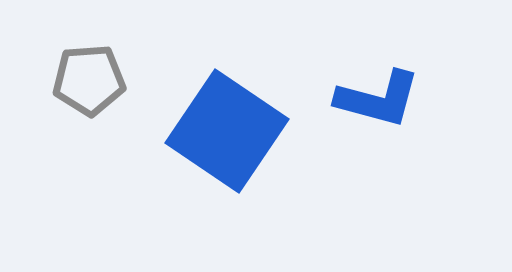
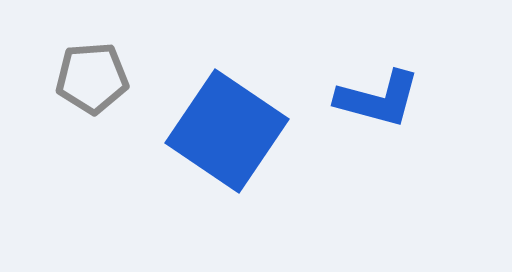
gray pentagon: moved 3 px right, 2 px up
